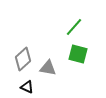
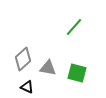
green square: moved 1 px left, 19 px down
